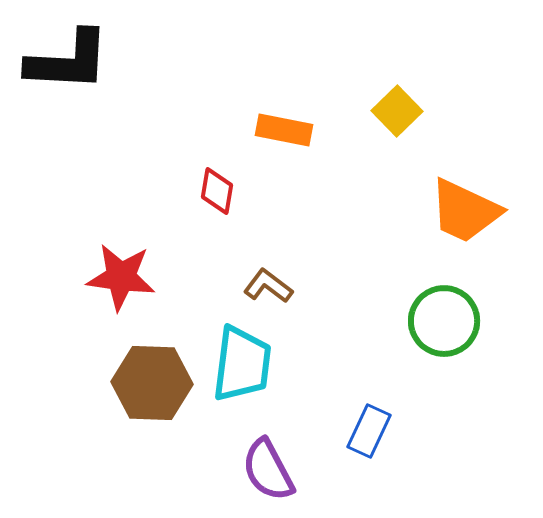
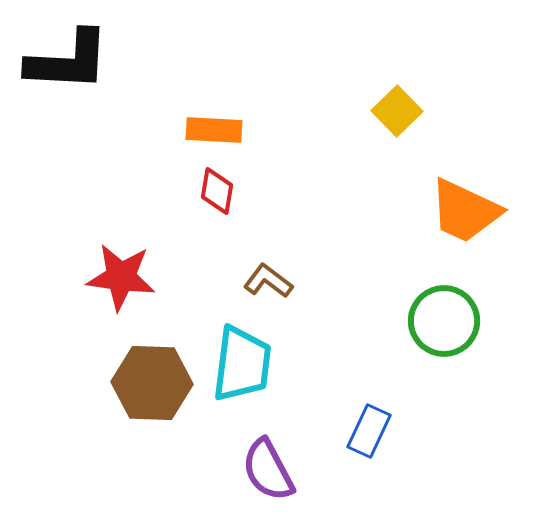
orange rectangle: moved 70 px left; rotated 8 degrees counterclockwise
brown L-shape: moved 5 px up
